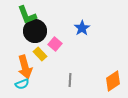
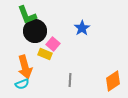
pink square: moved 2 px left
yellow rectangle: moved 5 px right; rotated 24 degrees counterclockwise
